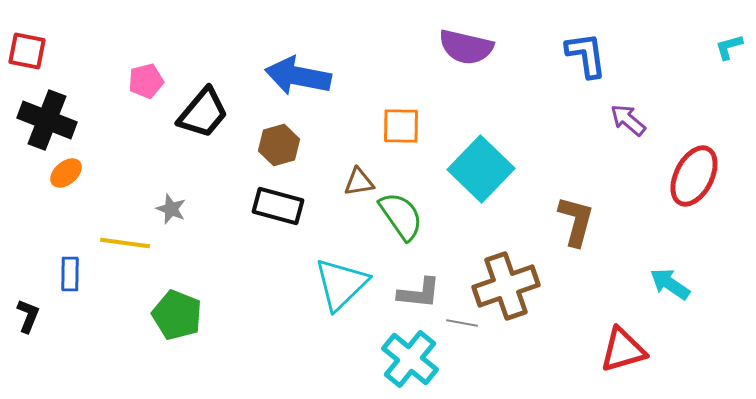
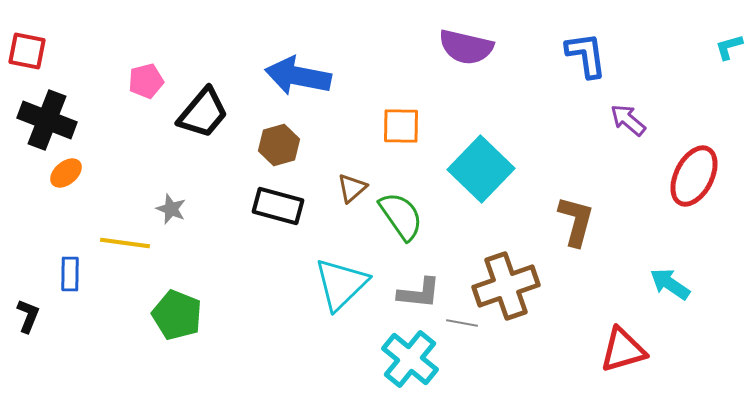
brown triangle: moved 7 px left, 6 px down; rotated 32 degrees counterclockwise
